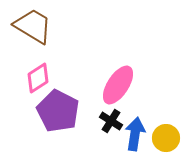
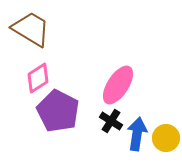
brown trapezoid: moved 2 px left, 3 px down
blue arrow: moved 2 px right
